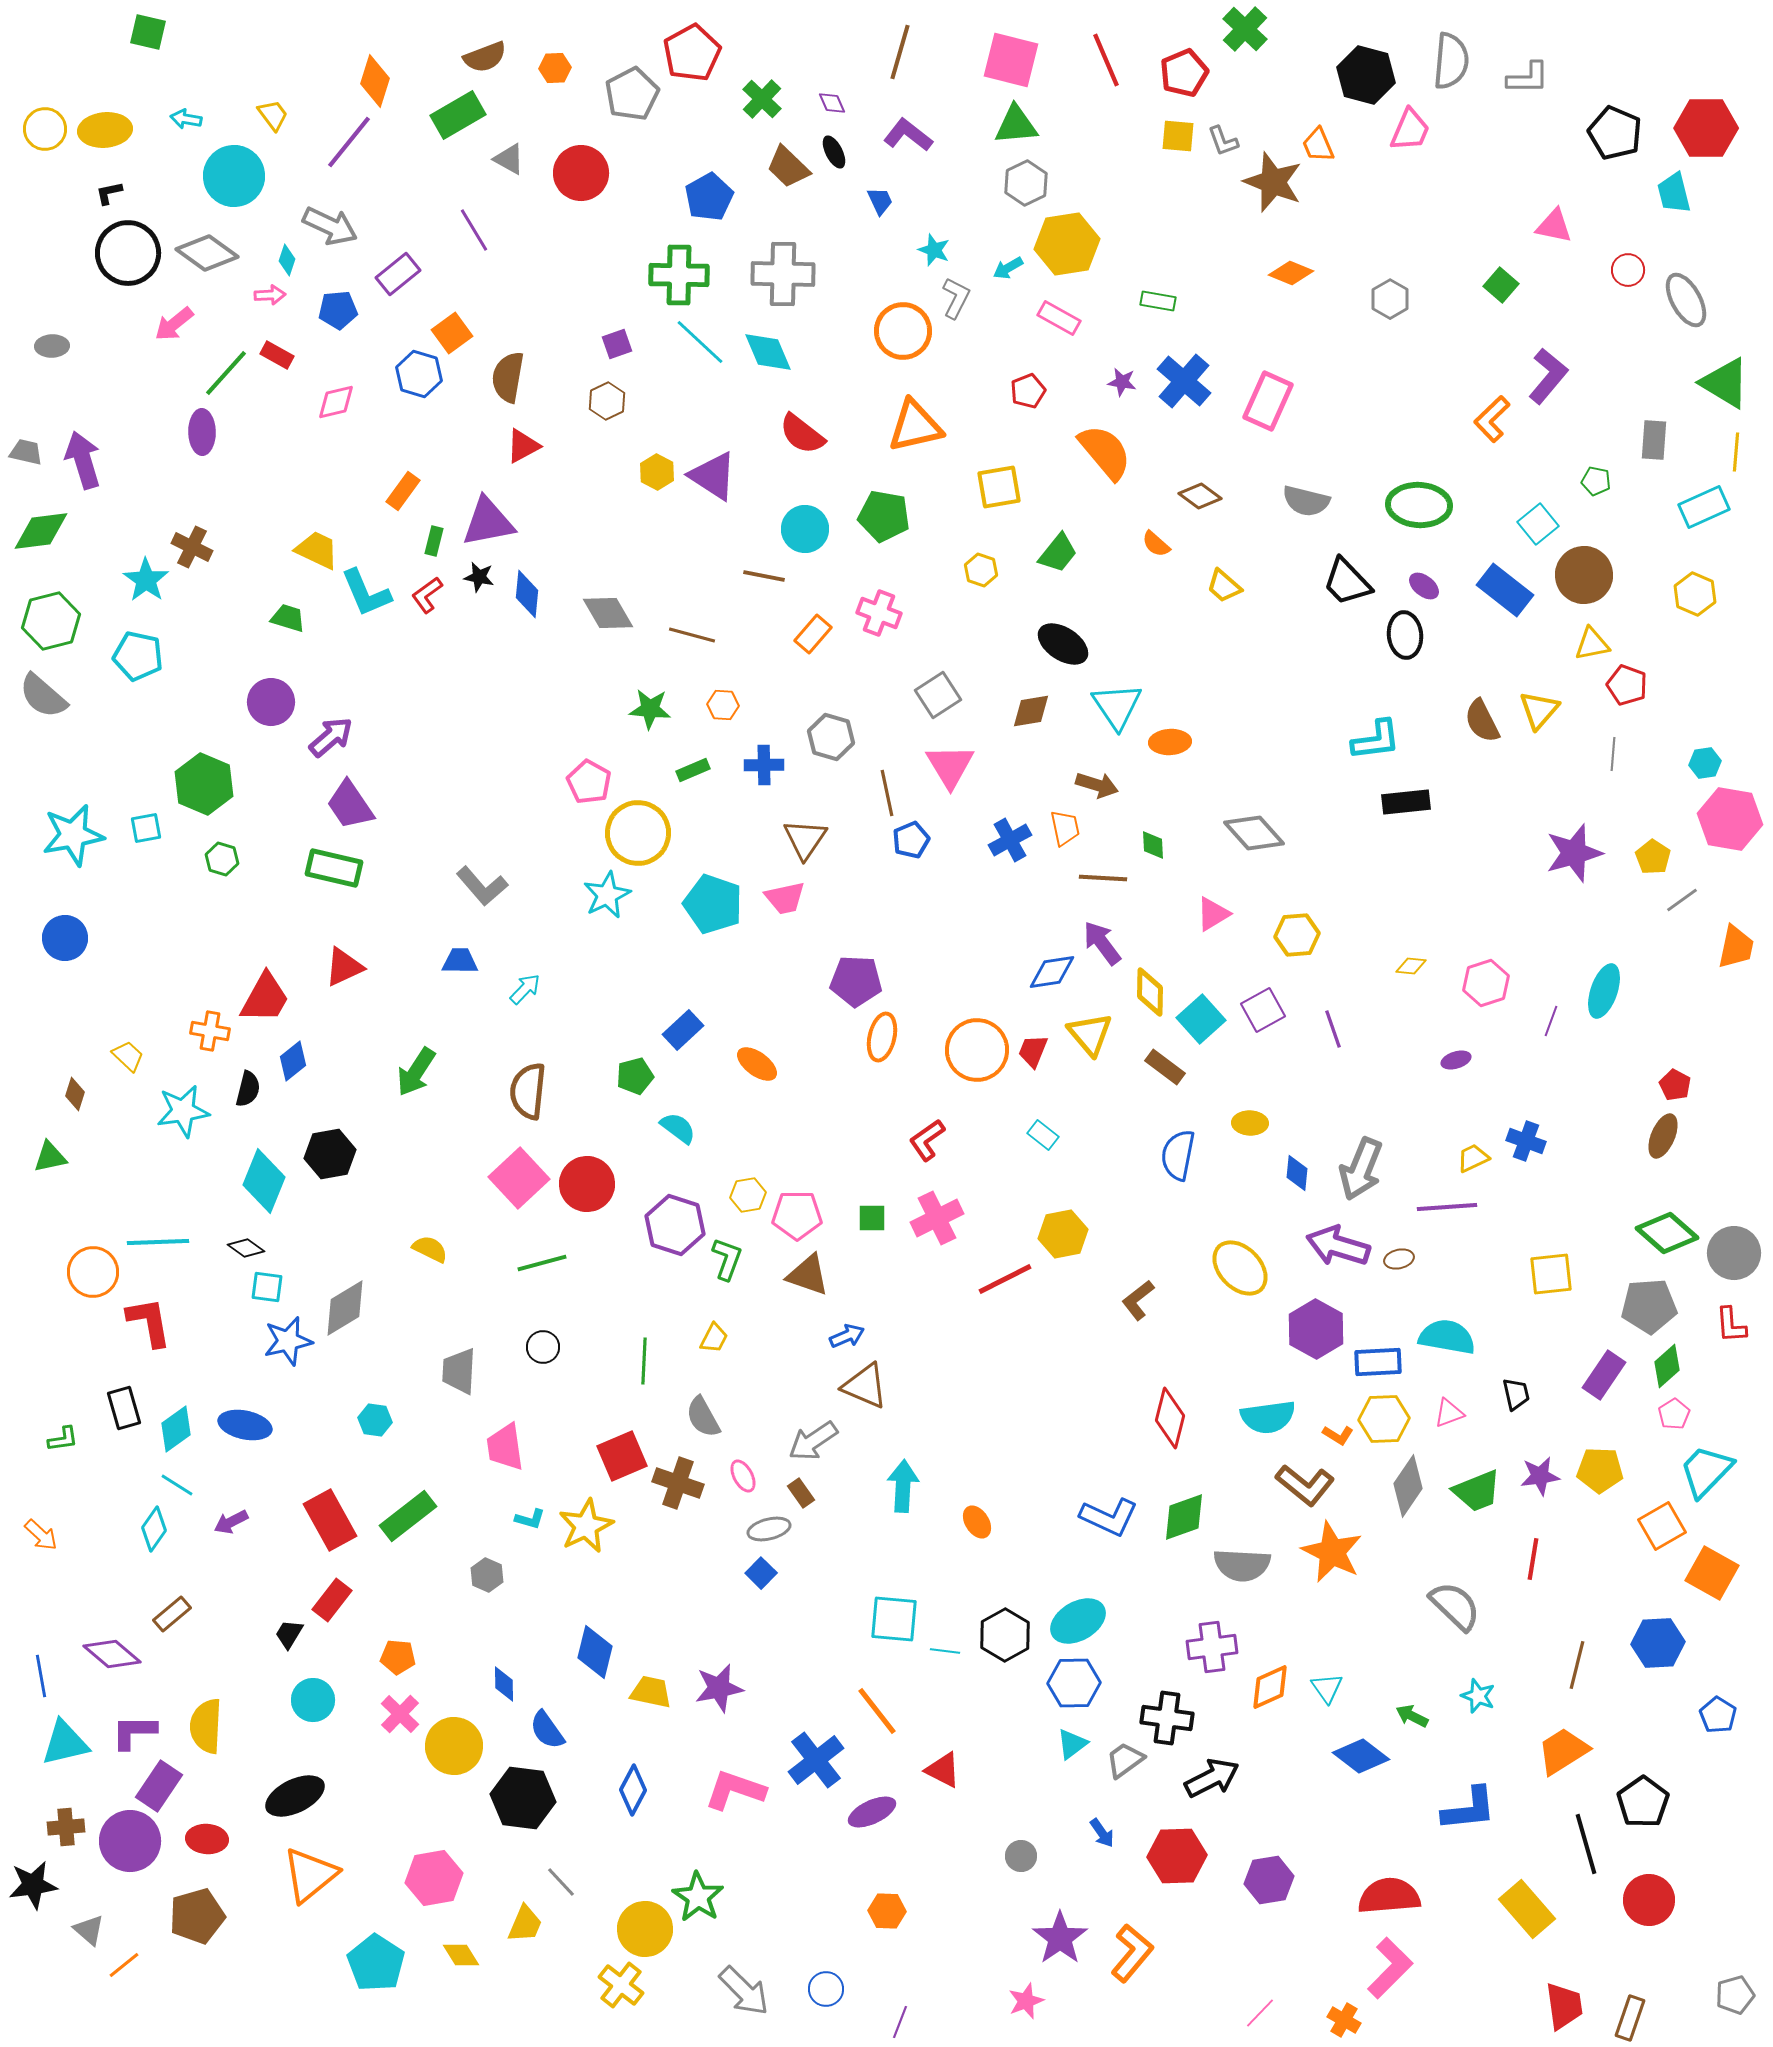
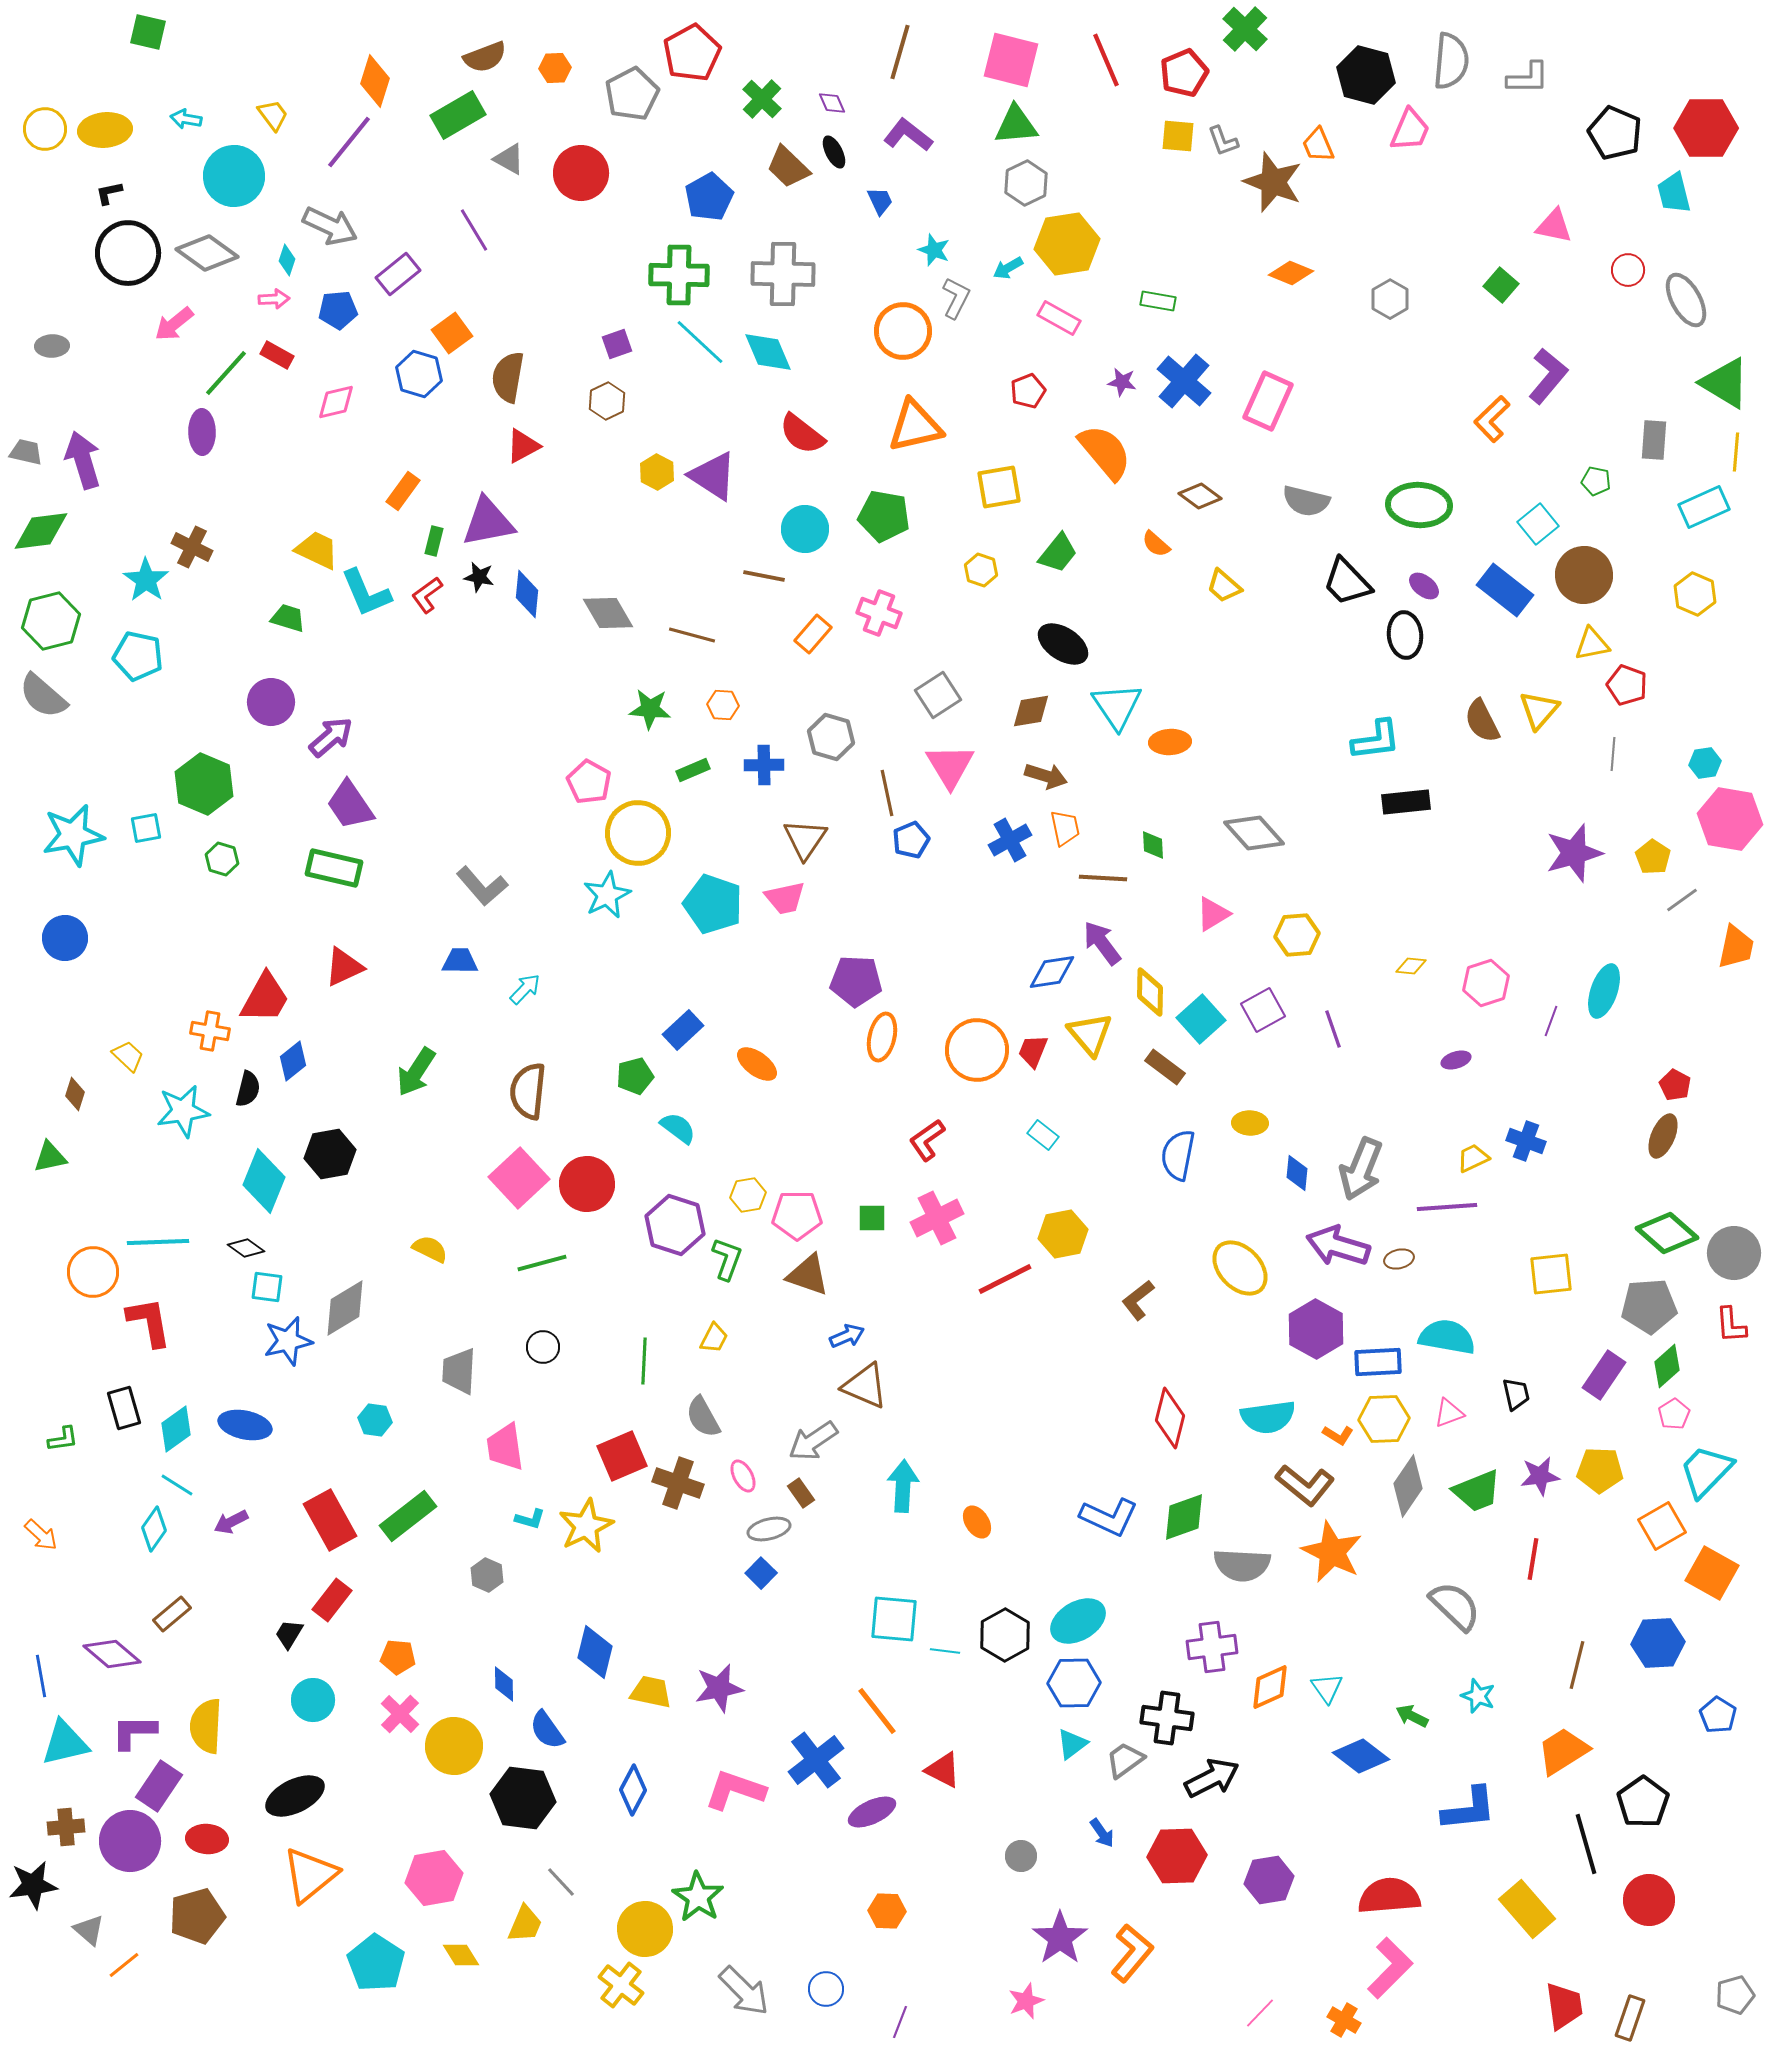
pink arrow at (270, 295): moved 4 px right, 4 px down
brown arrow at (1097, 785): moved 51 px left, 9 px up
